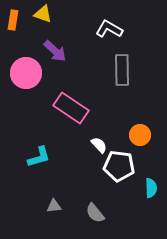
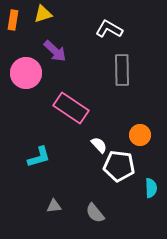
yellow triangle: rotated 36 degrees counterclockwise
